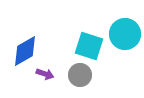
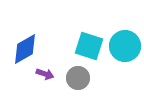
cyan circle: moved 12 px down
blue diamond: moved 2 px up
gray circle: moved 2 px left, 3 px down
